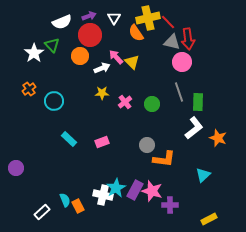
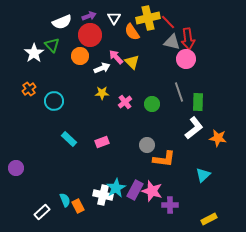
orange semicircle: moved 4 px left, 1 px up
pink circle: moved 4 px right, 3 px up
orange star: rotated 12 degrees counterclockwise
